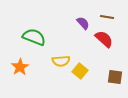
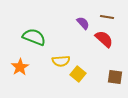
yellow square: moved 2 px left, 3 px down
